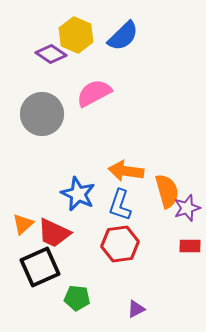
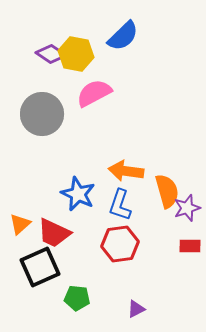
yellow hexagon: moved 19 px down; rotated 12 degrees counterclockwise
orange triangle: moved 3 px left
